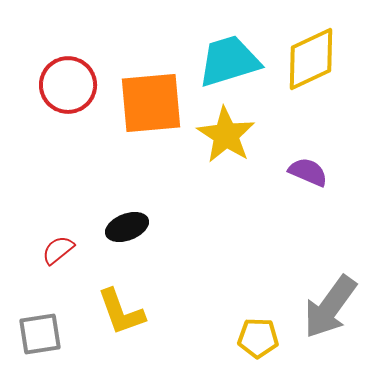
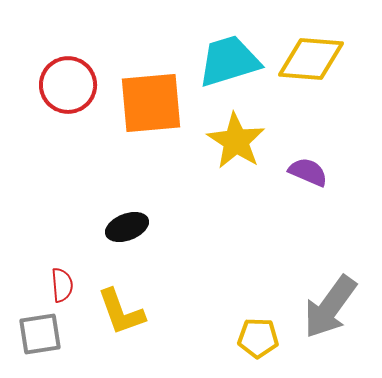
yellow diamond: rotated 30 degrees clockwise
yellow star: moved 10 px right, 6 px down
red semicircle: moved 4 px right, 35 px down; rotated 124 degrees clockwise
